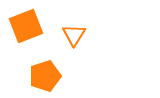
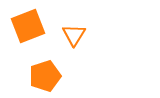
orange square: moved 2 px right
